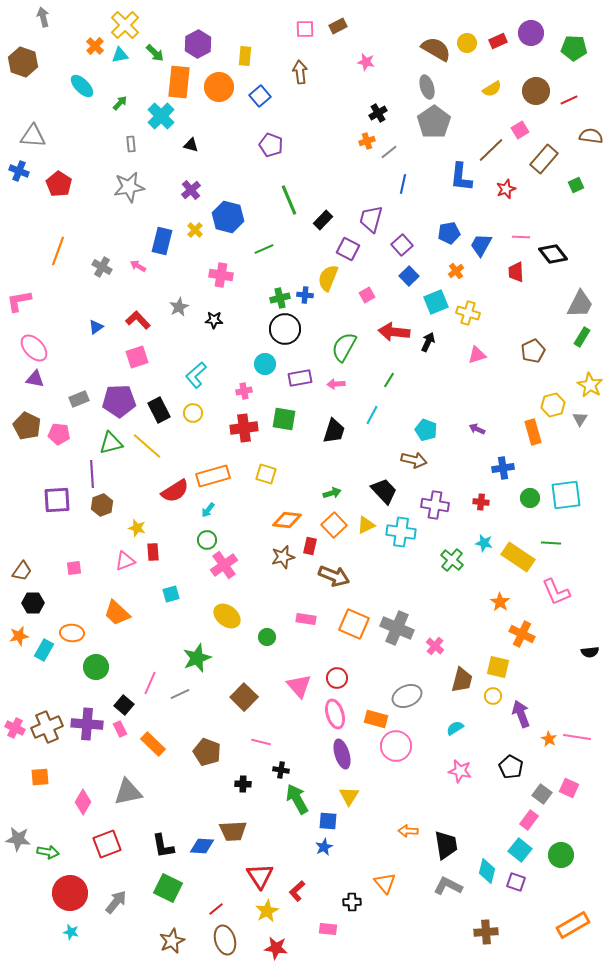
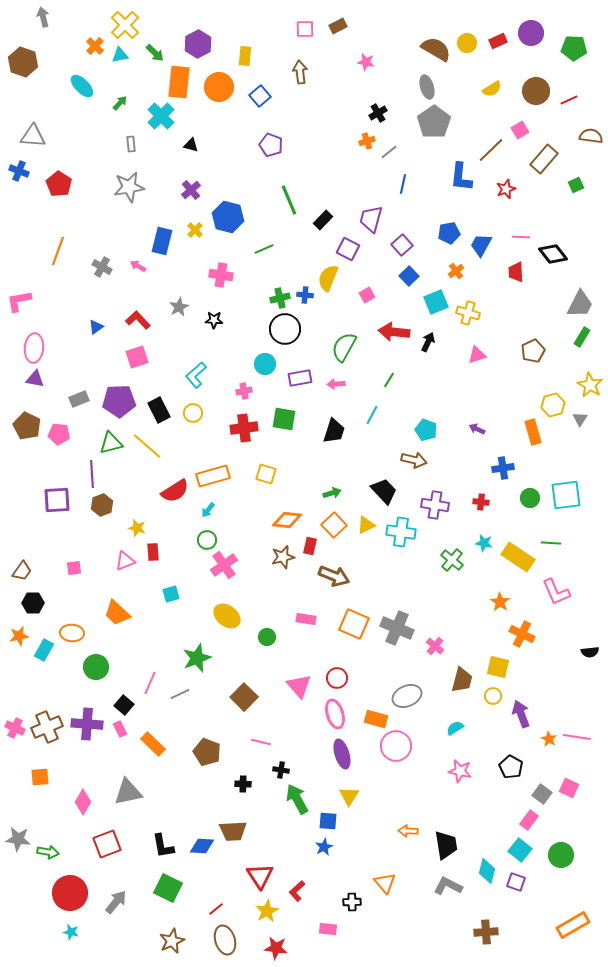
pink ellipse at (34, 348): rotated 48 degrees clockwise
